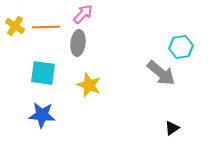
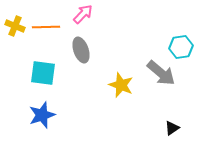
yellow cross: rotated 12 degrees counterclockwise
gray ellipse: moved 3 px right, 7 px down; rotated 25 degrees counterclockwise
yellow star: moved 32 px right
blue star: rotated 24 degrees counterclockwise
